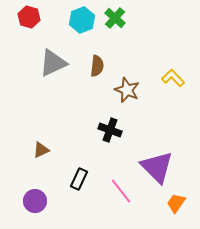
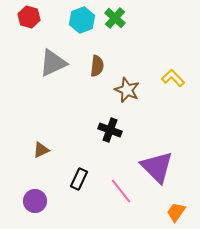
orange trapezoid: moved 9 px down
